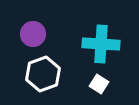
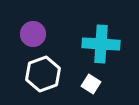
white square: moved 8 px left
